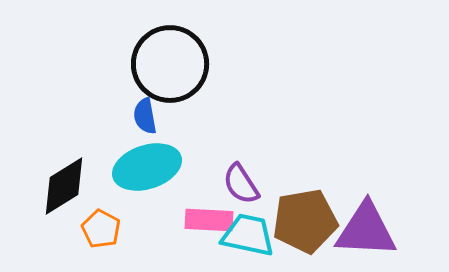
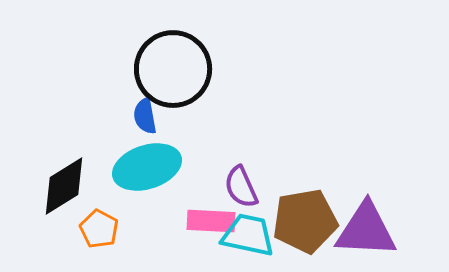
black circle: moved 3 px right, 5 px down
purple semicircle: moved 3 px down; rotated 9 degrees clockwise
pink rectangle: moved 2 px right, 1 px down
orange pentagon: moved 2 px left
